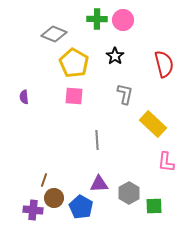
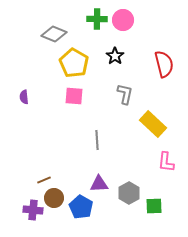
brown line: rotated 48 degrees clockwise
